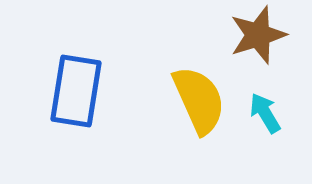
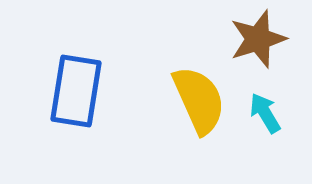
brown star: moved 4 px down
